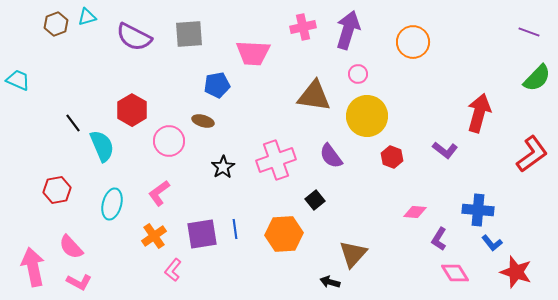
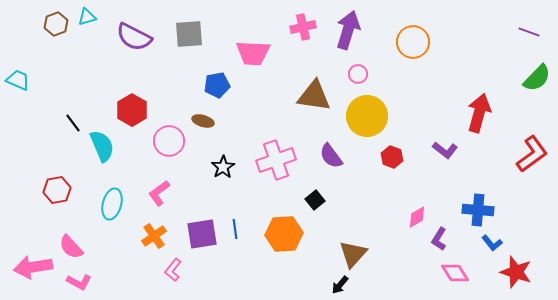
pink diamond at (415, 212): moved 2 px right, 5 px down; rotated 35 degrees counterclockwise
pink arrow at (33, 267): rotated 87 degrees counterclockwise
black arrow at (330, 282): moved 10 px right, 3 px down; rotated 66 degrees counterclockwise
